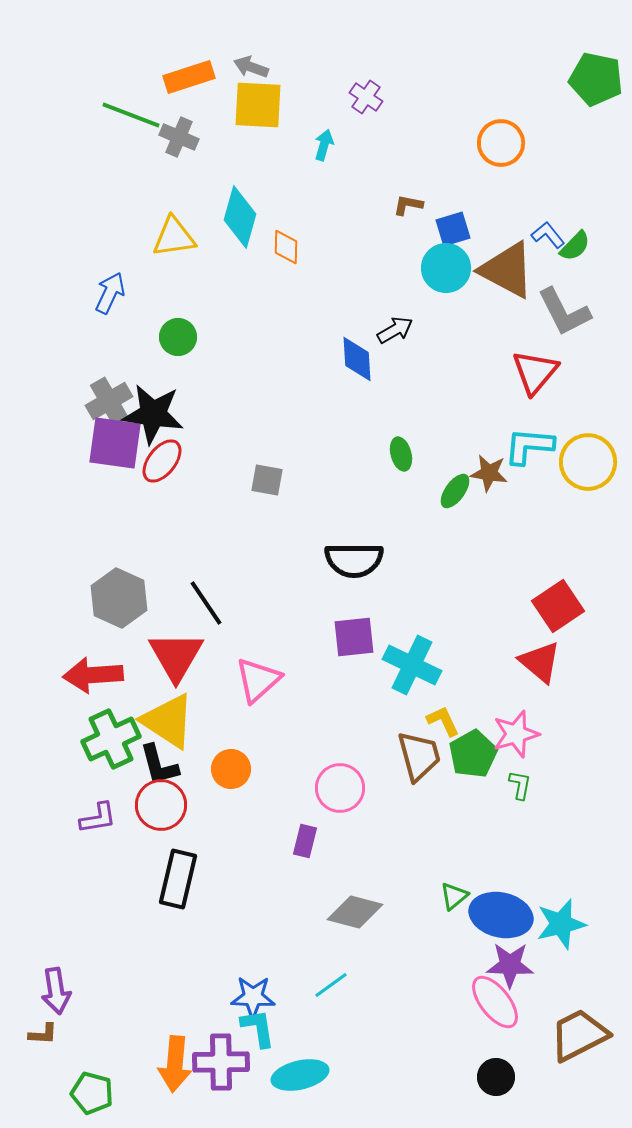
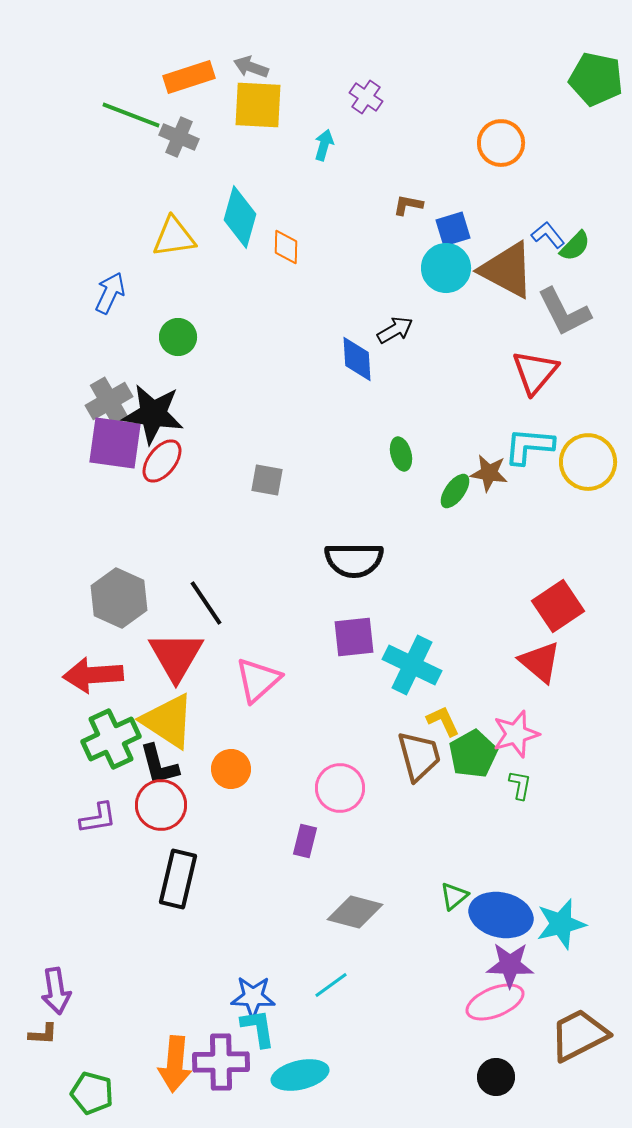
pink ellipse at (495, 1002): rotated 74 degrees counterclockwise
